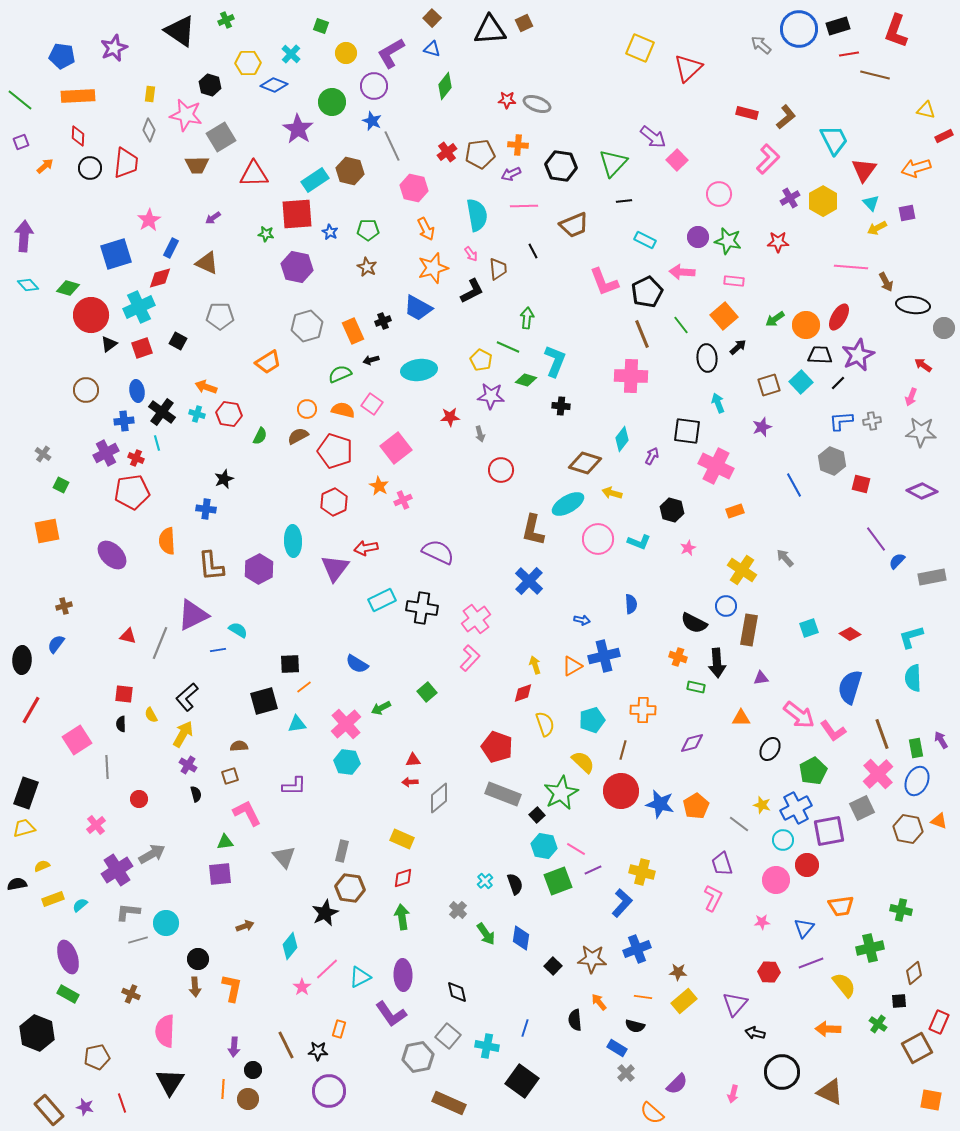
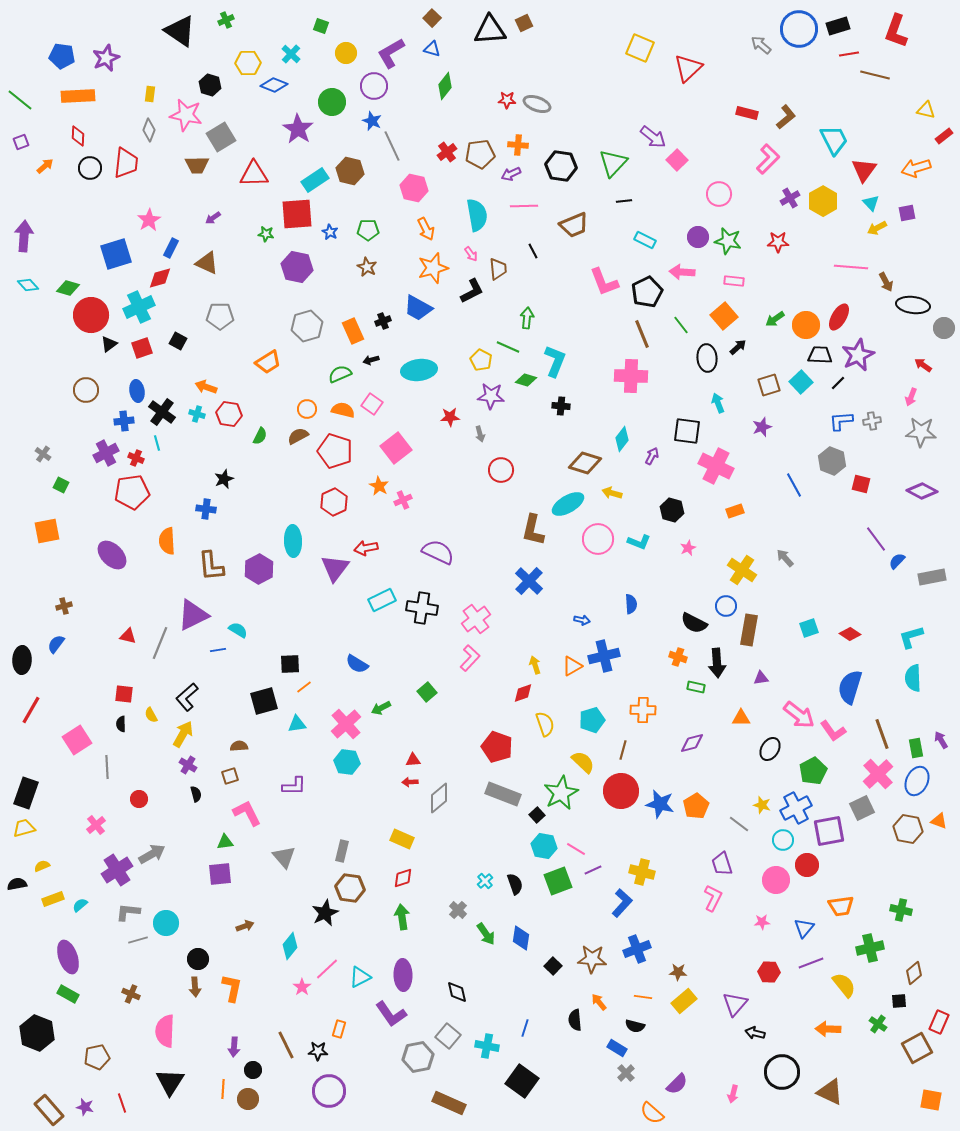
purple star at (114, 48): moved 8 px left, 10 px down
red rectangle at (944, 136): rotated 12 degrees counterclockwise
